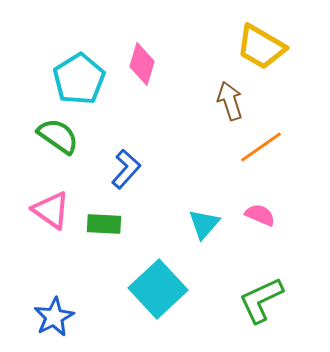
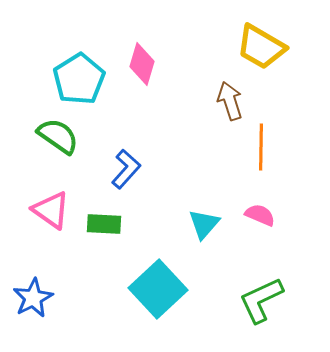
orange line: rotated 54 degrees counterclockwise
blue star: moved 21 px left, 19 px up
